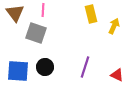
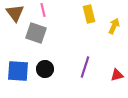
pink line: rotated 16 degrees counterclockwise
yellow rectangle: moved 2 px left
black circle: moved 2 px down
red triangle: rotated 40 degrees counterclockwise
